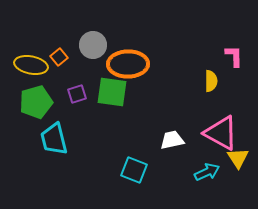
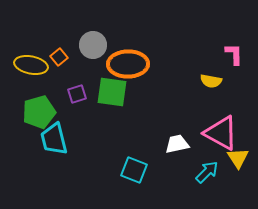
pink L-shape: moved 2 px up
yellow semicircle: rotated 100 degrees clockwise
green pentagon: moved 3 px right, 10 px down
white trapezoid: moved 5 px right, 4 px down
cyan arrow: rotated 20 degrees counterclockwise
